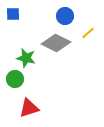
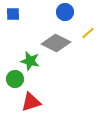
blue circle: moved 4 px up
green star: moved 4 px right, 3 px down
red triangle: moved 2 px right, 6 px up
